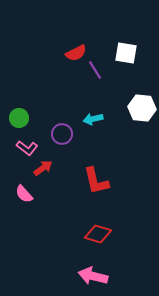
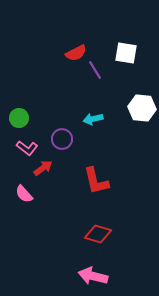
purple circle: moved 5 px down
